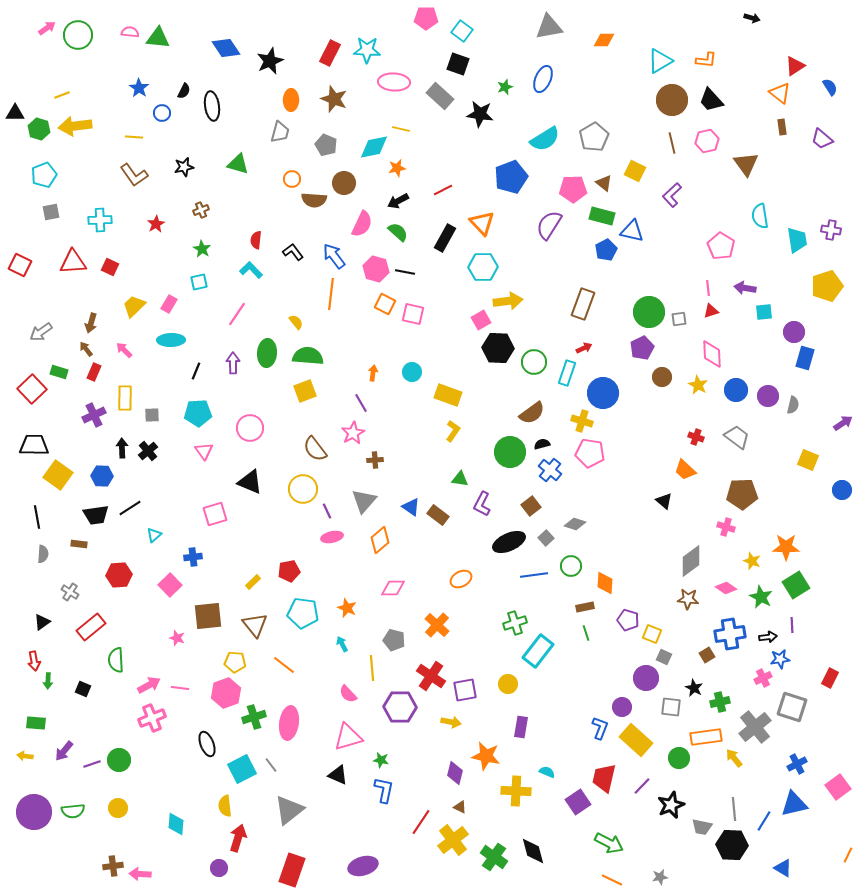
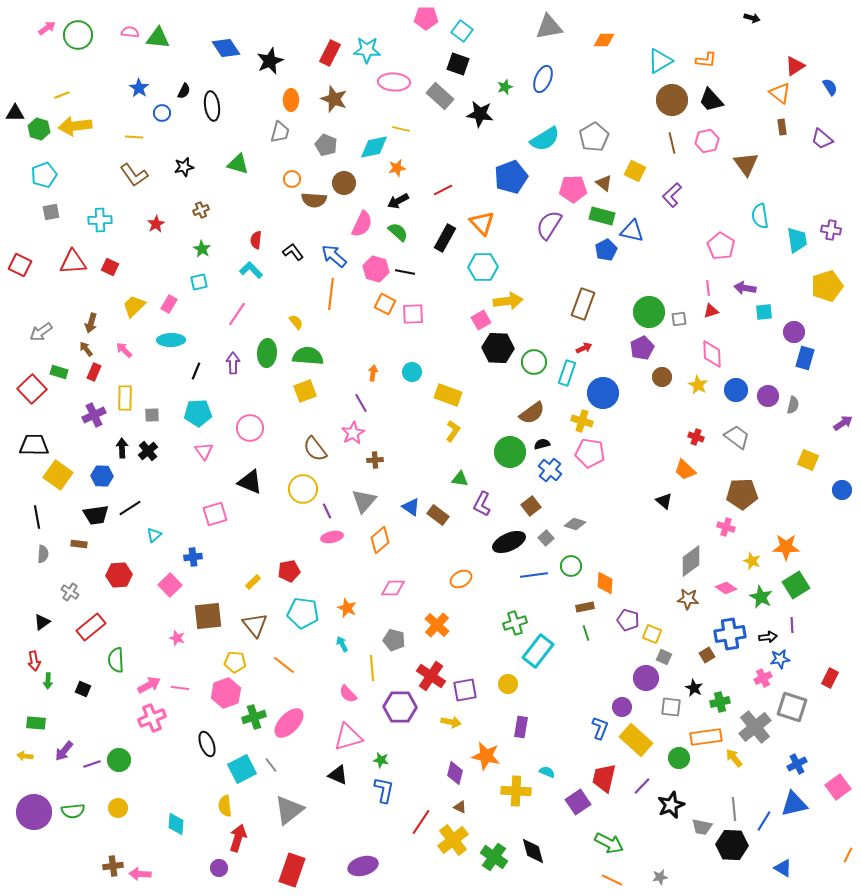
blue arrow at (334, 256): rotated 12 degrees counterclockwise
pink square at (413, 314): rotated 15 degrees counterclockwise
pink ellipse at (289, 723): rotated 36 degrees clockwise
